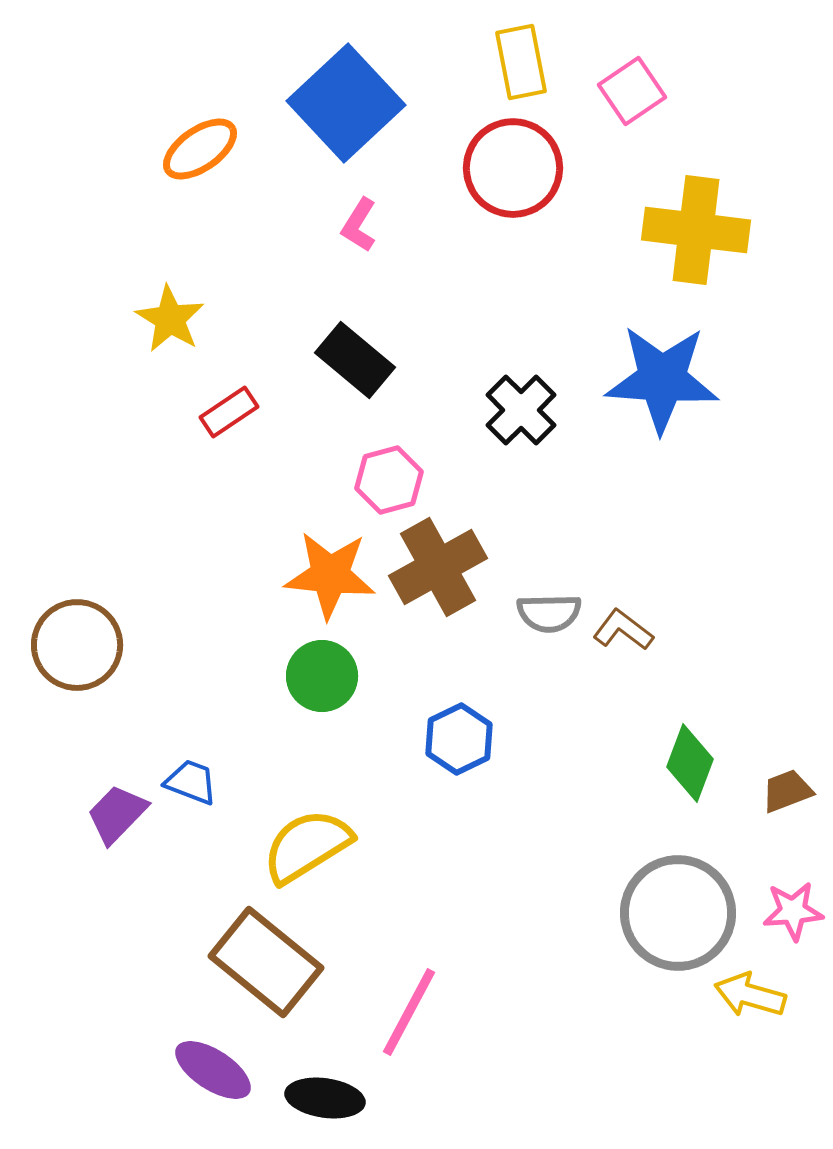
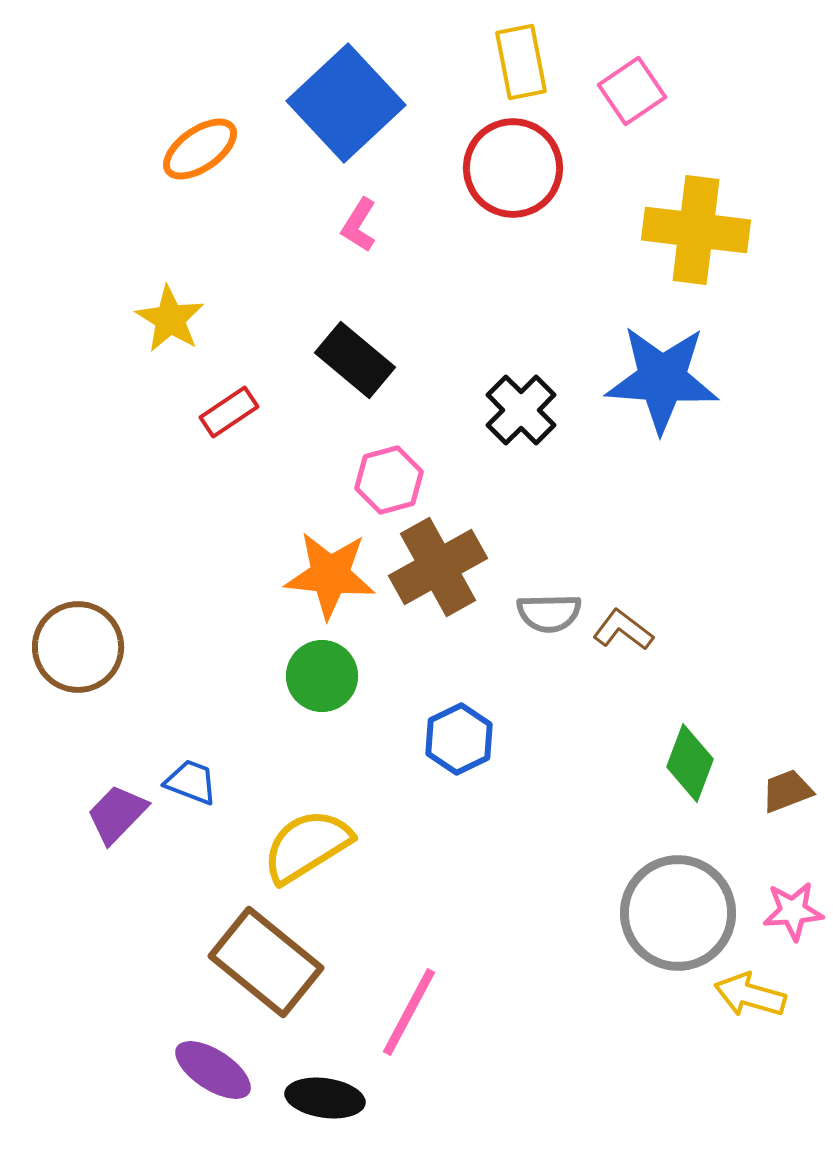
brown circle: moved 1 px right, 2 px down
